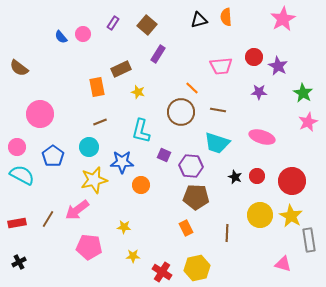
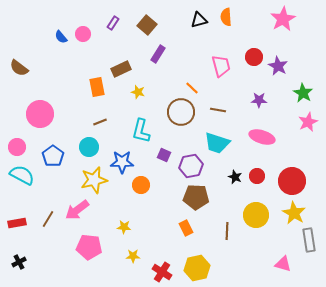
pink trapezoid at (221, 66): rotated 100 degrees counterclockwise
purple star at (259, 92): moved 8 px down
purple hexagon at (191, 166): rotated 15 degrees counterclockwise
yellow circle at (260, 215): moved 4 px left
yellow star at (291, 216): moved 3 px right, 3 px up
brown line at (227, 233): moved 2 px up
